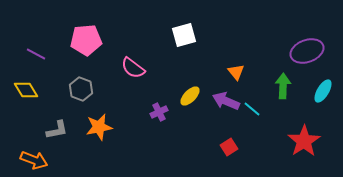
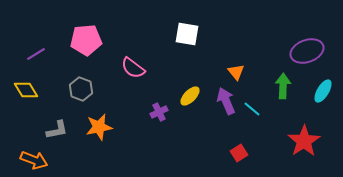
white square: moved 3 px right, 1 px up; rotated 25 degrees clockwise
purple line: rotated 60 degrees counterclockwise
purple arrow: rotated 44 degrees clockwise
red square: moved 10 px right, 6 px down
